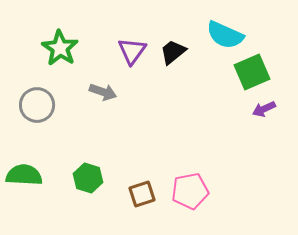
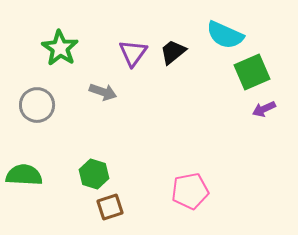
purple triangle: moved 1 px right, 2 px down
green hexagon: moved 6 px right, 4 px up
brown square: moved 32 px left, 13 px down
